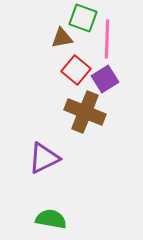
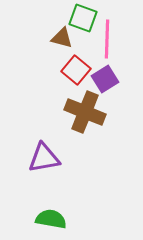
brown triangle: rotated 25 degrees clockwise
purple triangle: rotated 16 degrees clockwise
